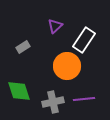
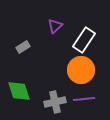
orange circle: moved 14 px right, 4 px down
gray cross: moved 2 px right
